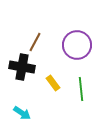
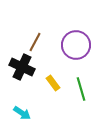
purple circle: moved 1 px left
black cross: rotated 15 degrees clockwise
green line: rotated 10 degrees counterclockwise
